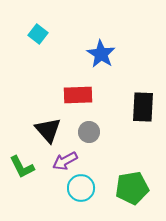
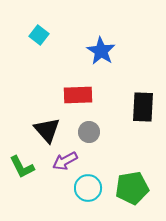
cyan square: moved 1 px right, 1 px down
blue star: moved 3 px up
black triangle: moved 1 px left
cyan circle: moved 7 px right
